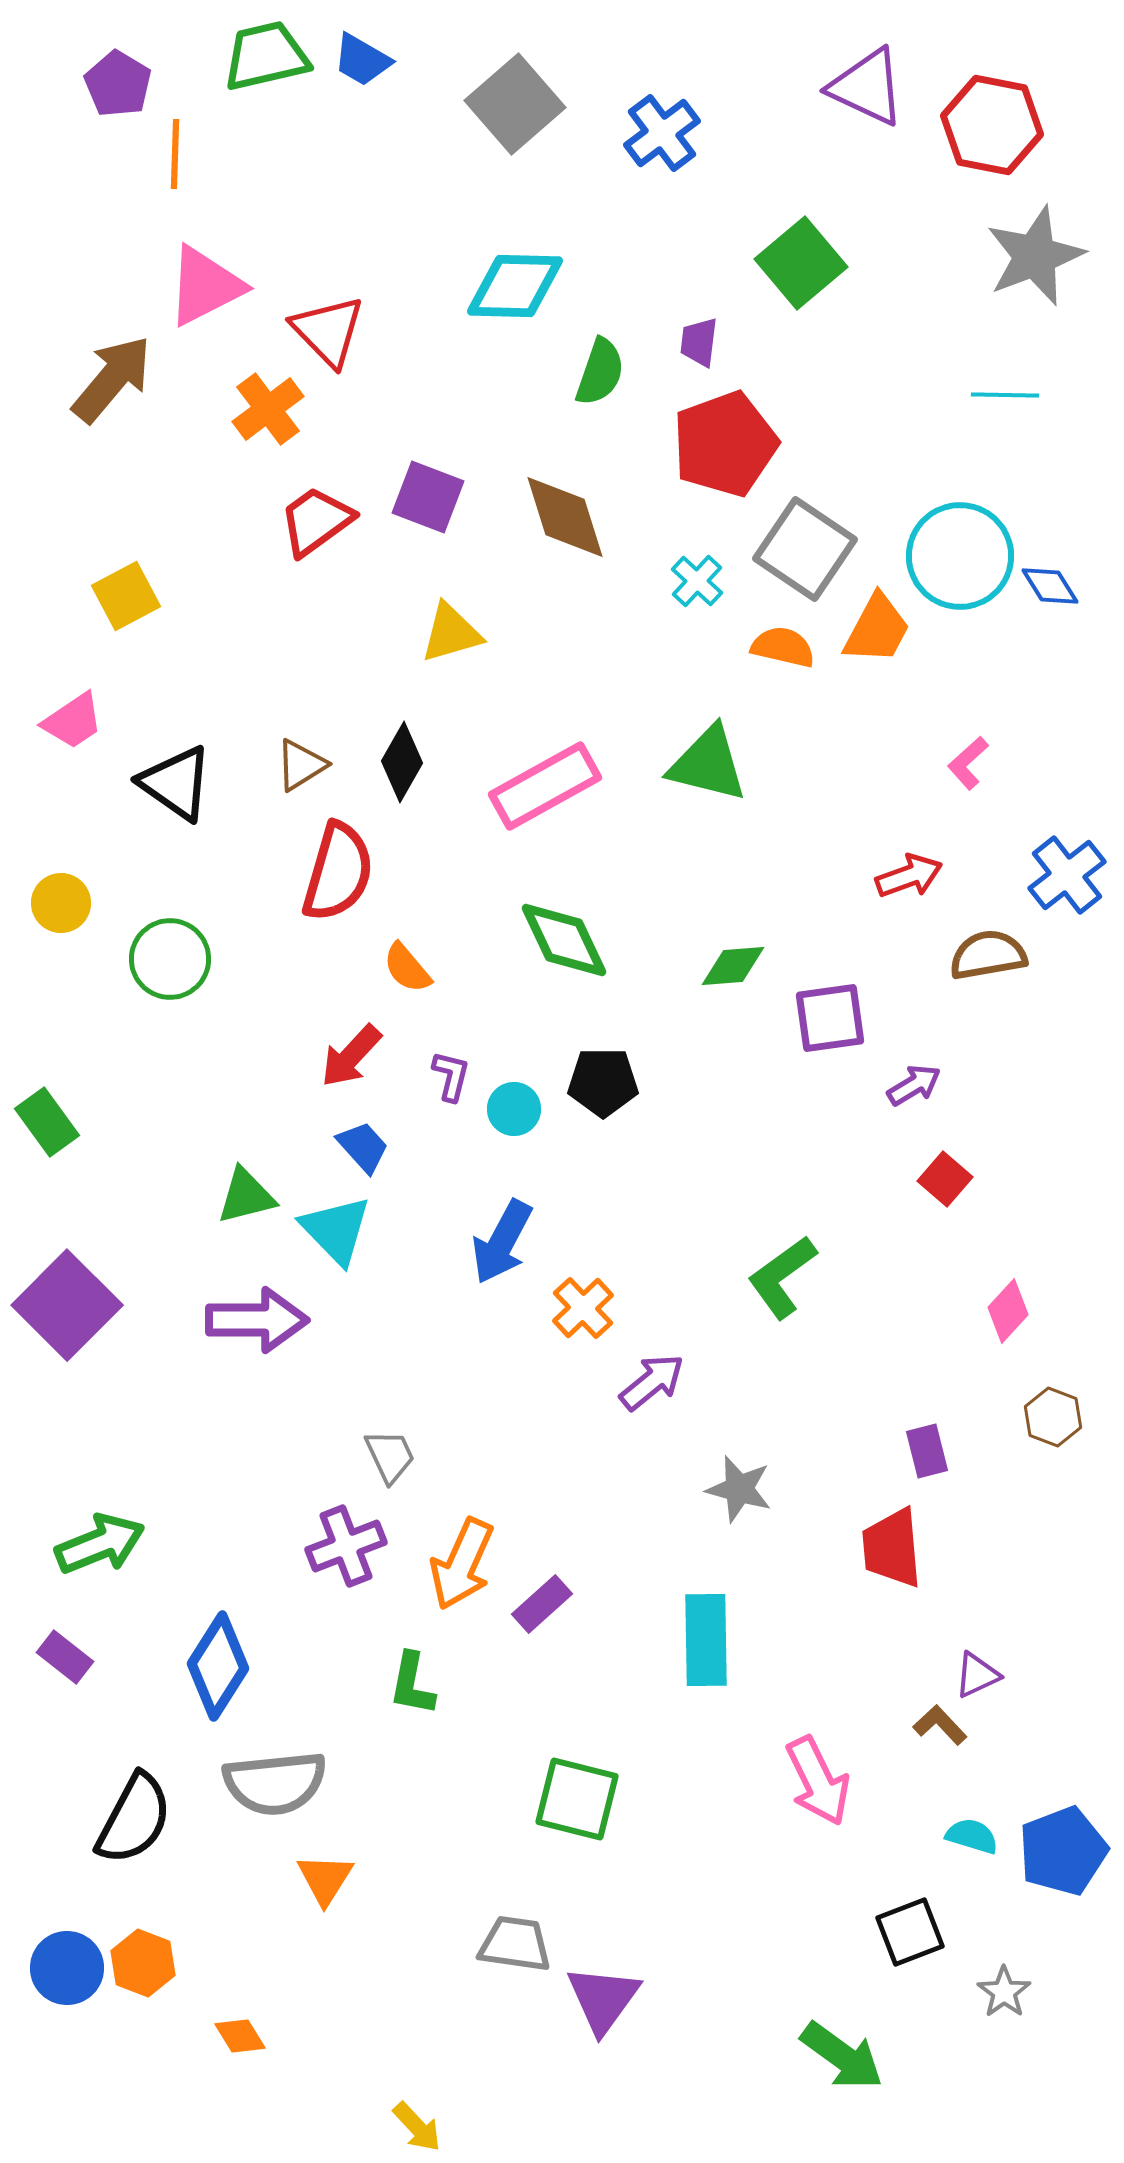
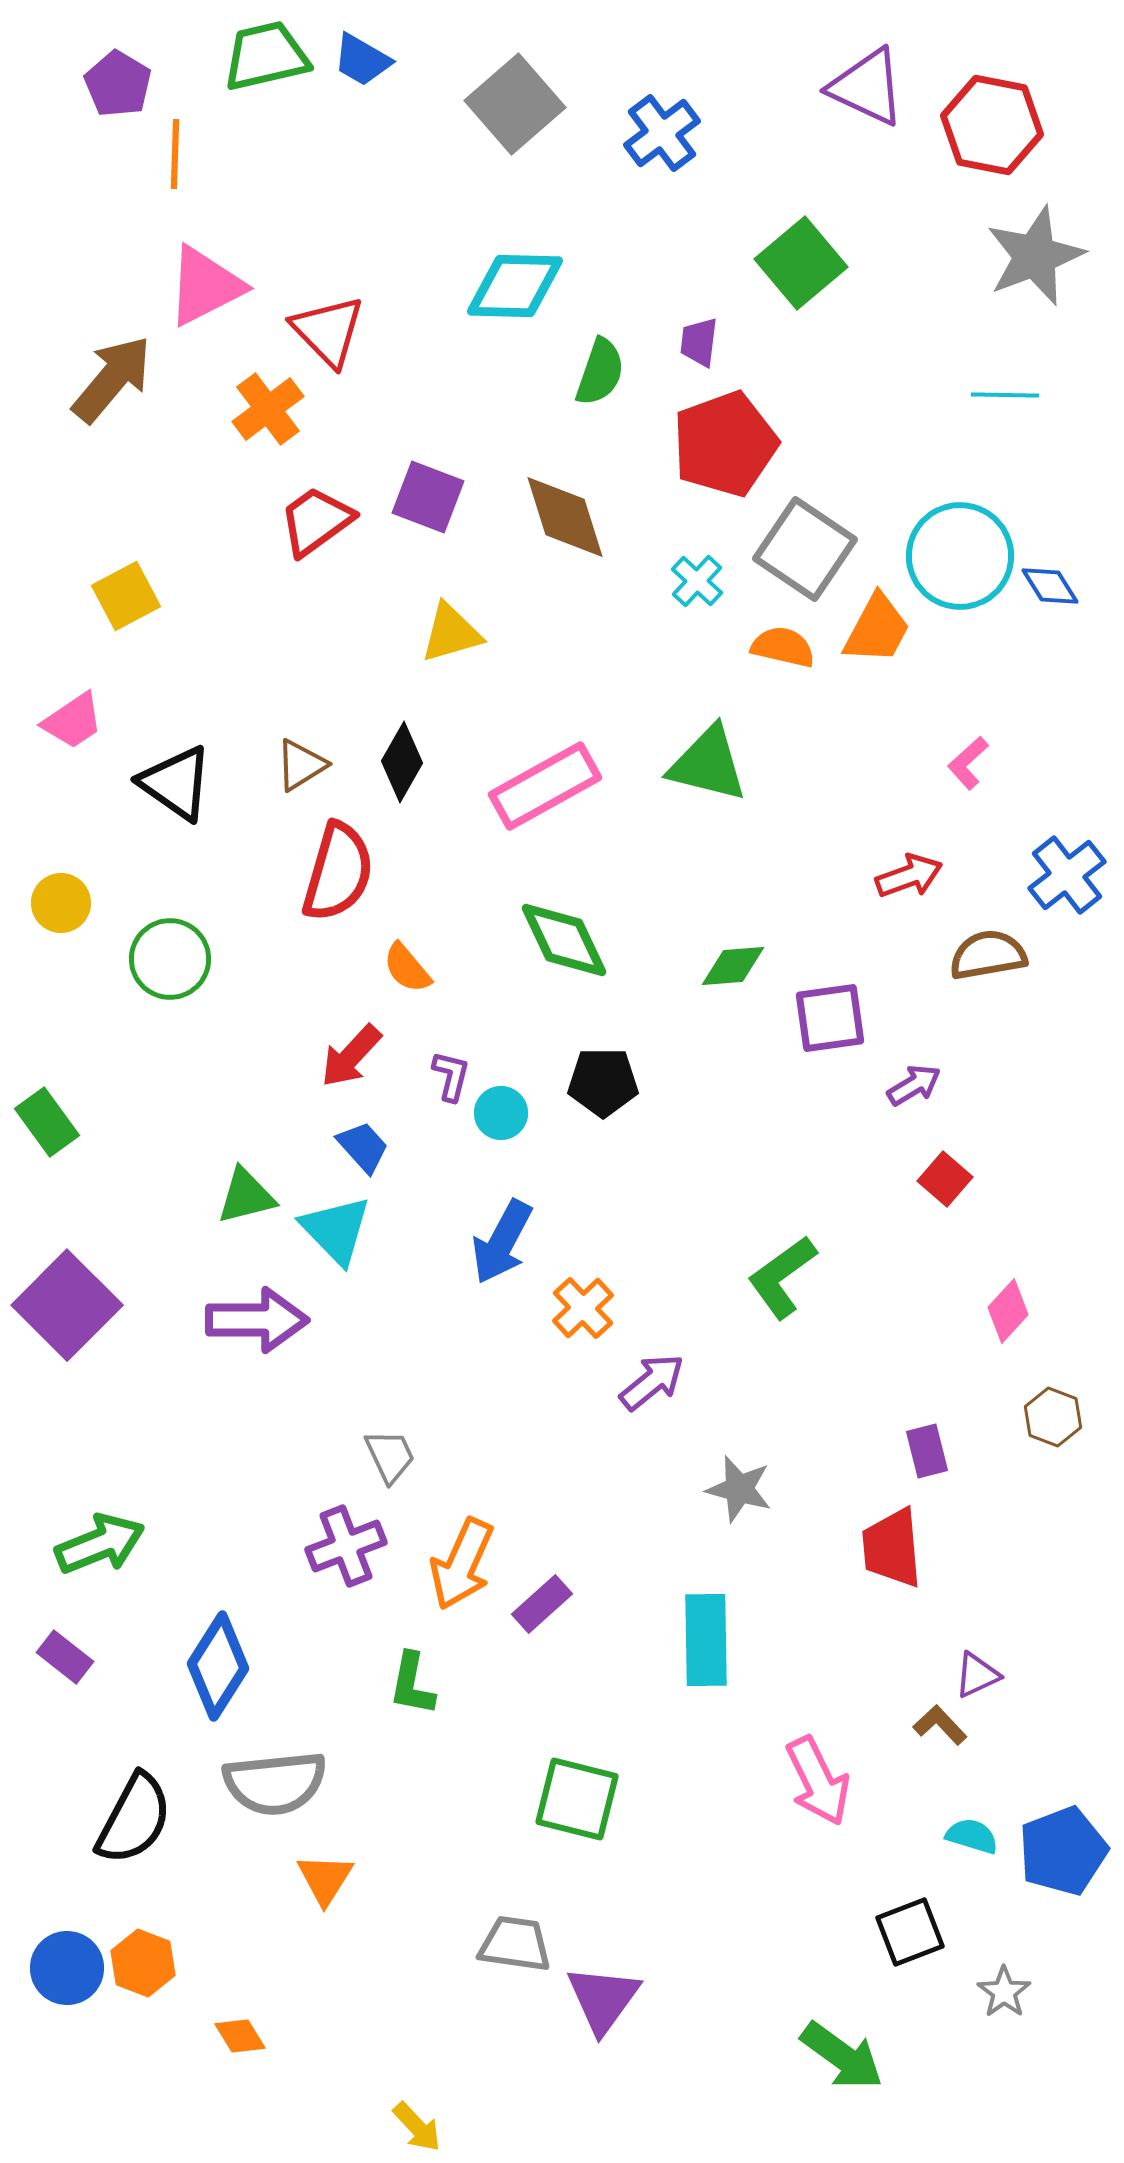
cyan circle at (514, 1109): moved 13 px left, 4 px down
